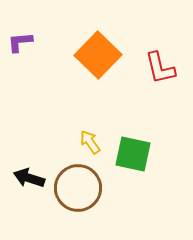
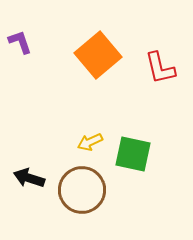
purple L-shape: rotated 76 degrees clockwise
orange square: rotated 6 degrees clockwise
yellow arrow: rotated 80 degrees counterclockwise
brown circle: moved 4 px right, 2 px down
